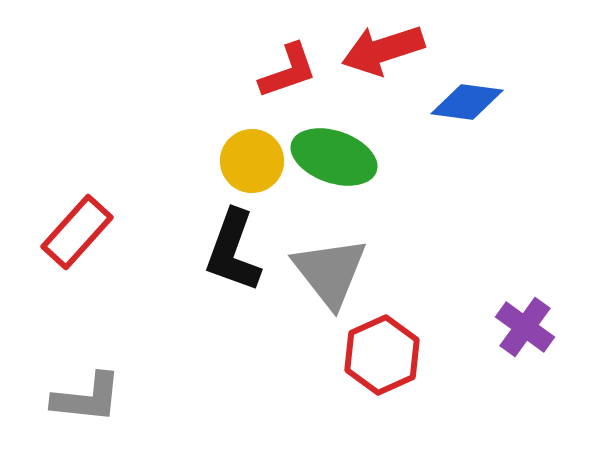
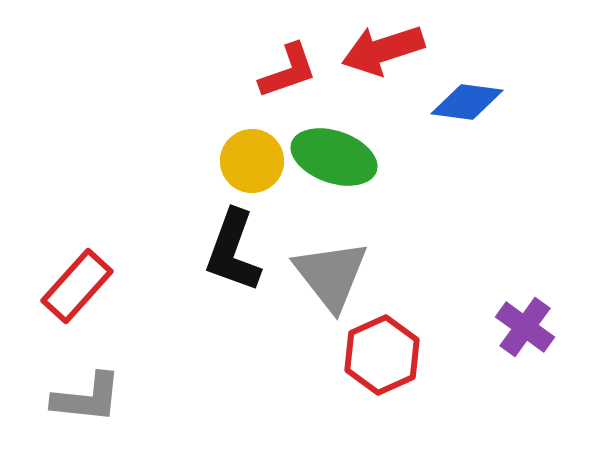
red rectangle: moved 54 px down
gray triangle: moved 1 px right, 3 px down
